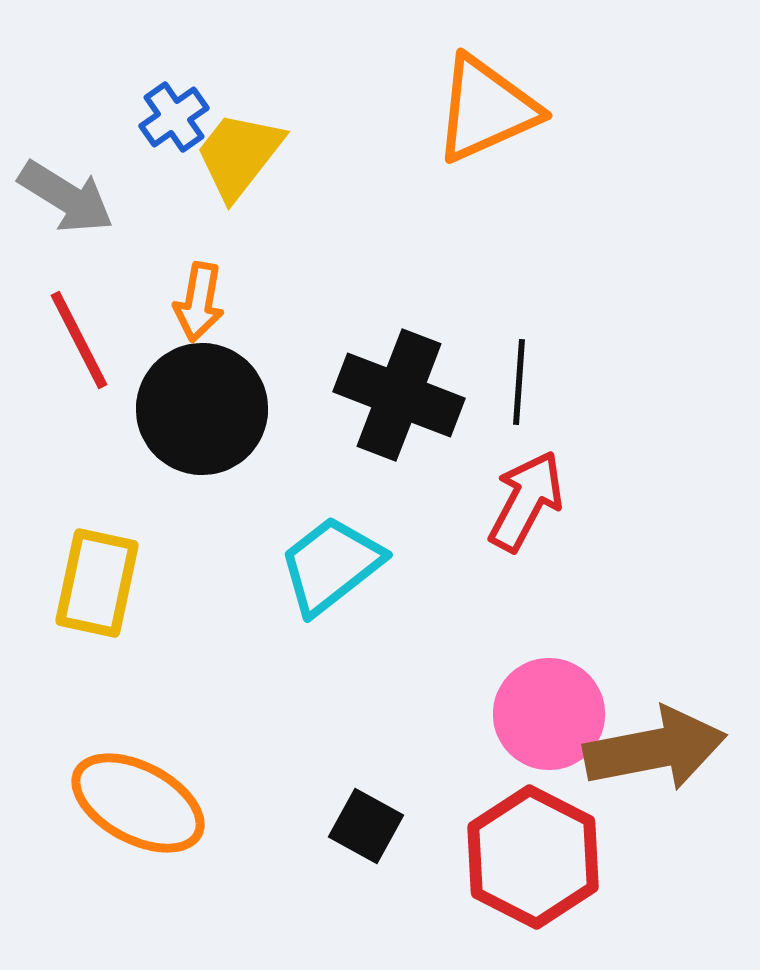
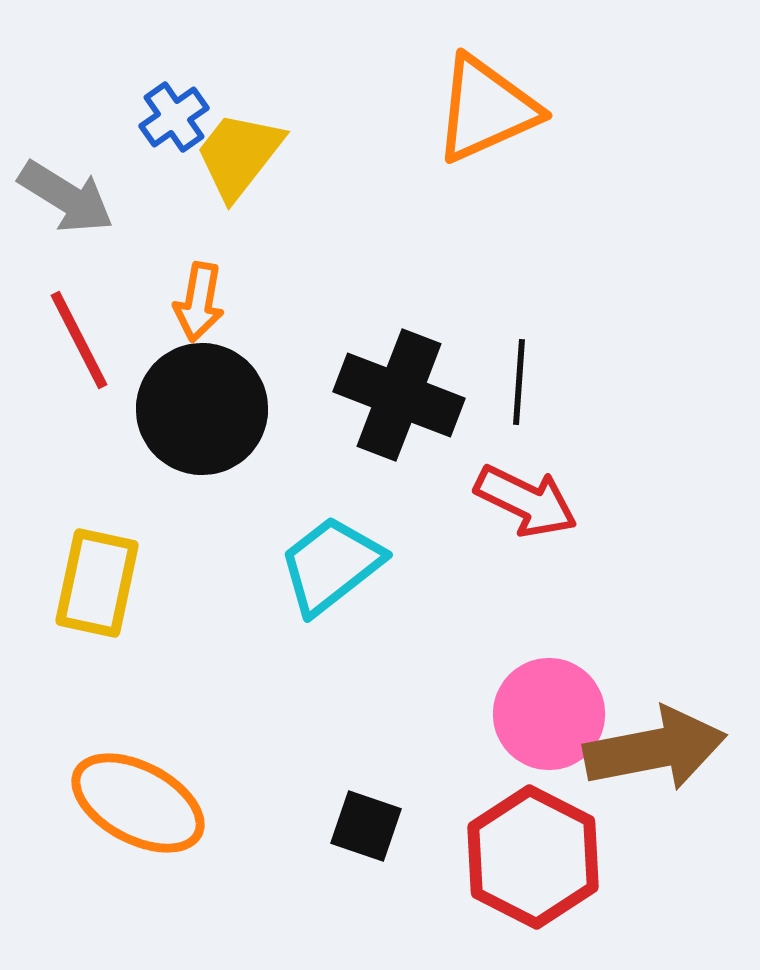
red arrow: rotated 88 degrees clockwise
black square: rotated 10 degrees counterclockwise
